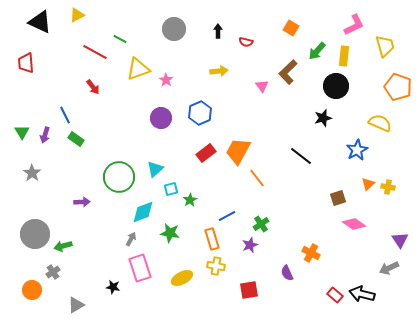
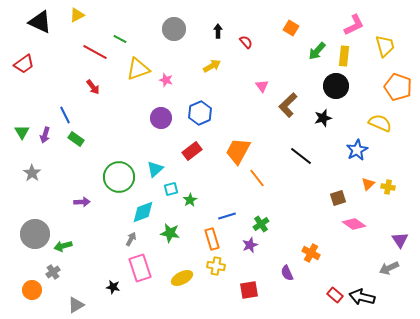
red semicircle at (246, 42): rotated 144 degrees counterclockwise
red trapezoid at (26, 63): moved 2 px left, 1 px down; rotated 120 degrees counterclockwise
yellow arrow at (219, 71): moved 7 px left, 5 px up; rotated 24 degrees counterclockwise
brown L-shape at (288, 72): moved 33 px down
pink star at (166, 80): rotated 16 degrees counterclockwise
red rectangle at (206, 153): moved 14 px left, 2 px up
blue line at (227, 216): rotated 12 degrees clockwise
black arrow at (362, 294): moved 3 px down
